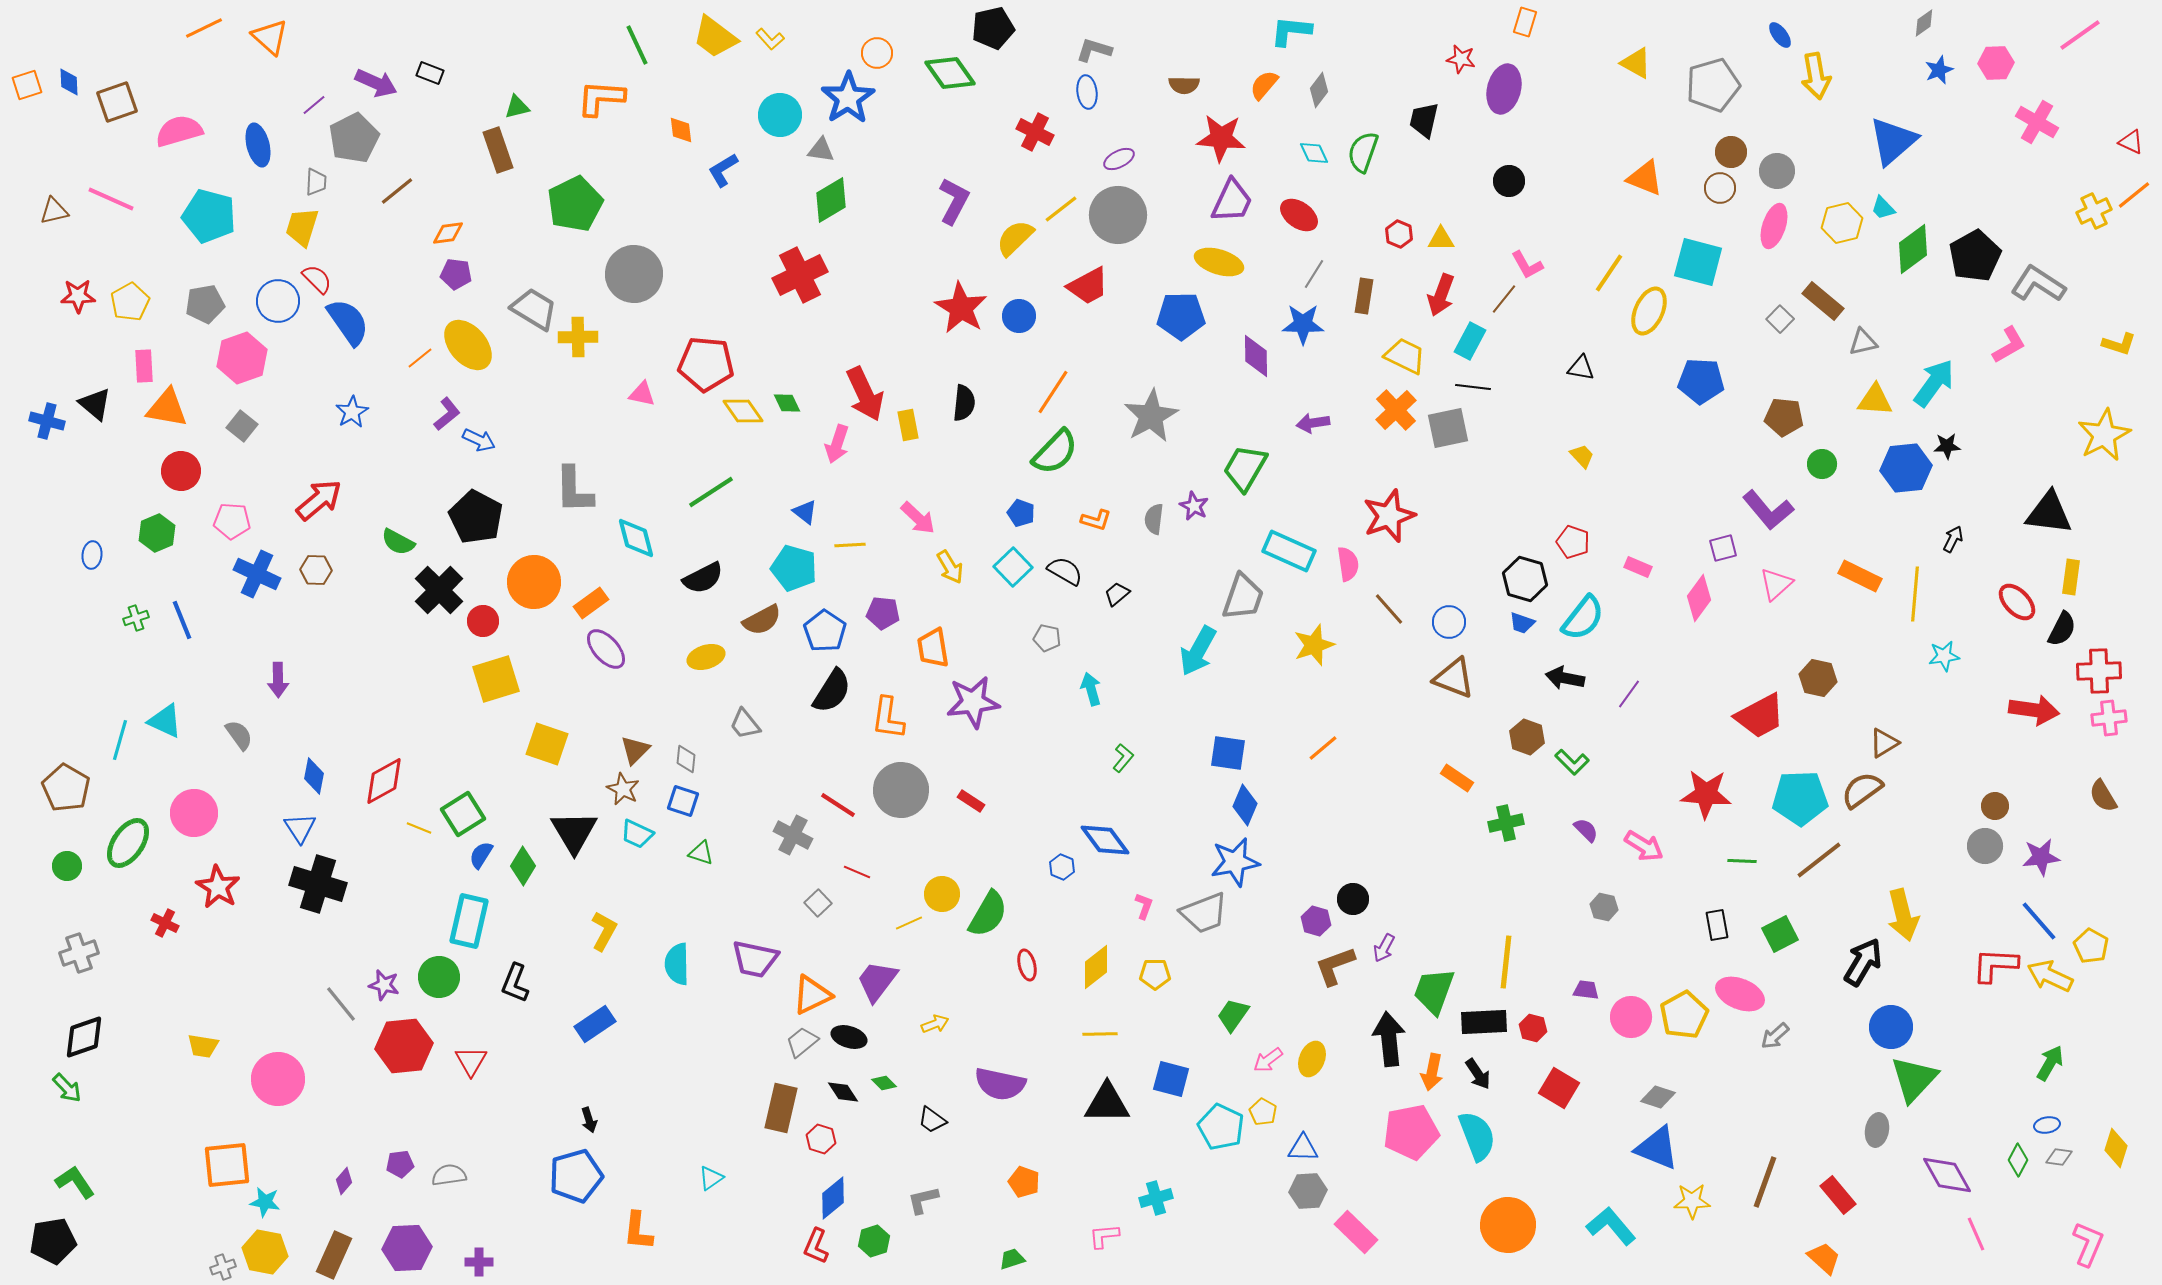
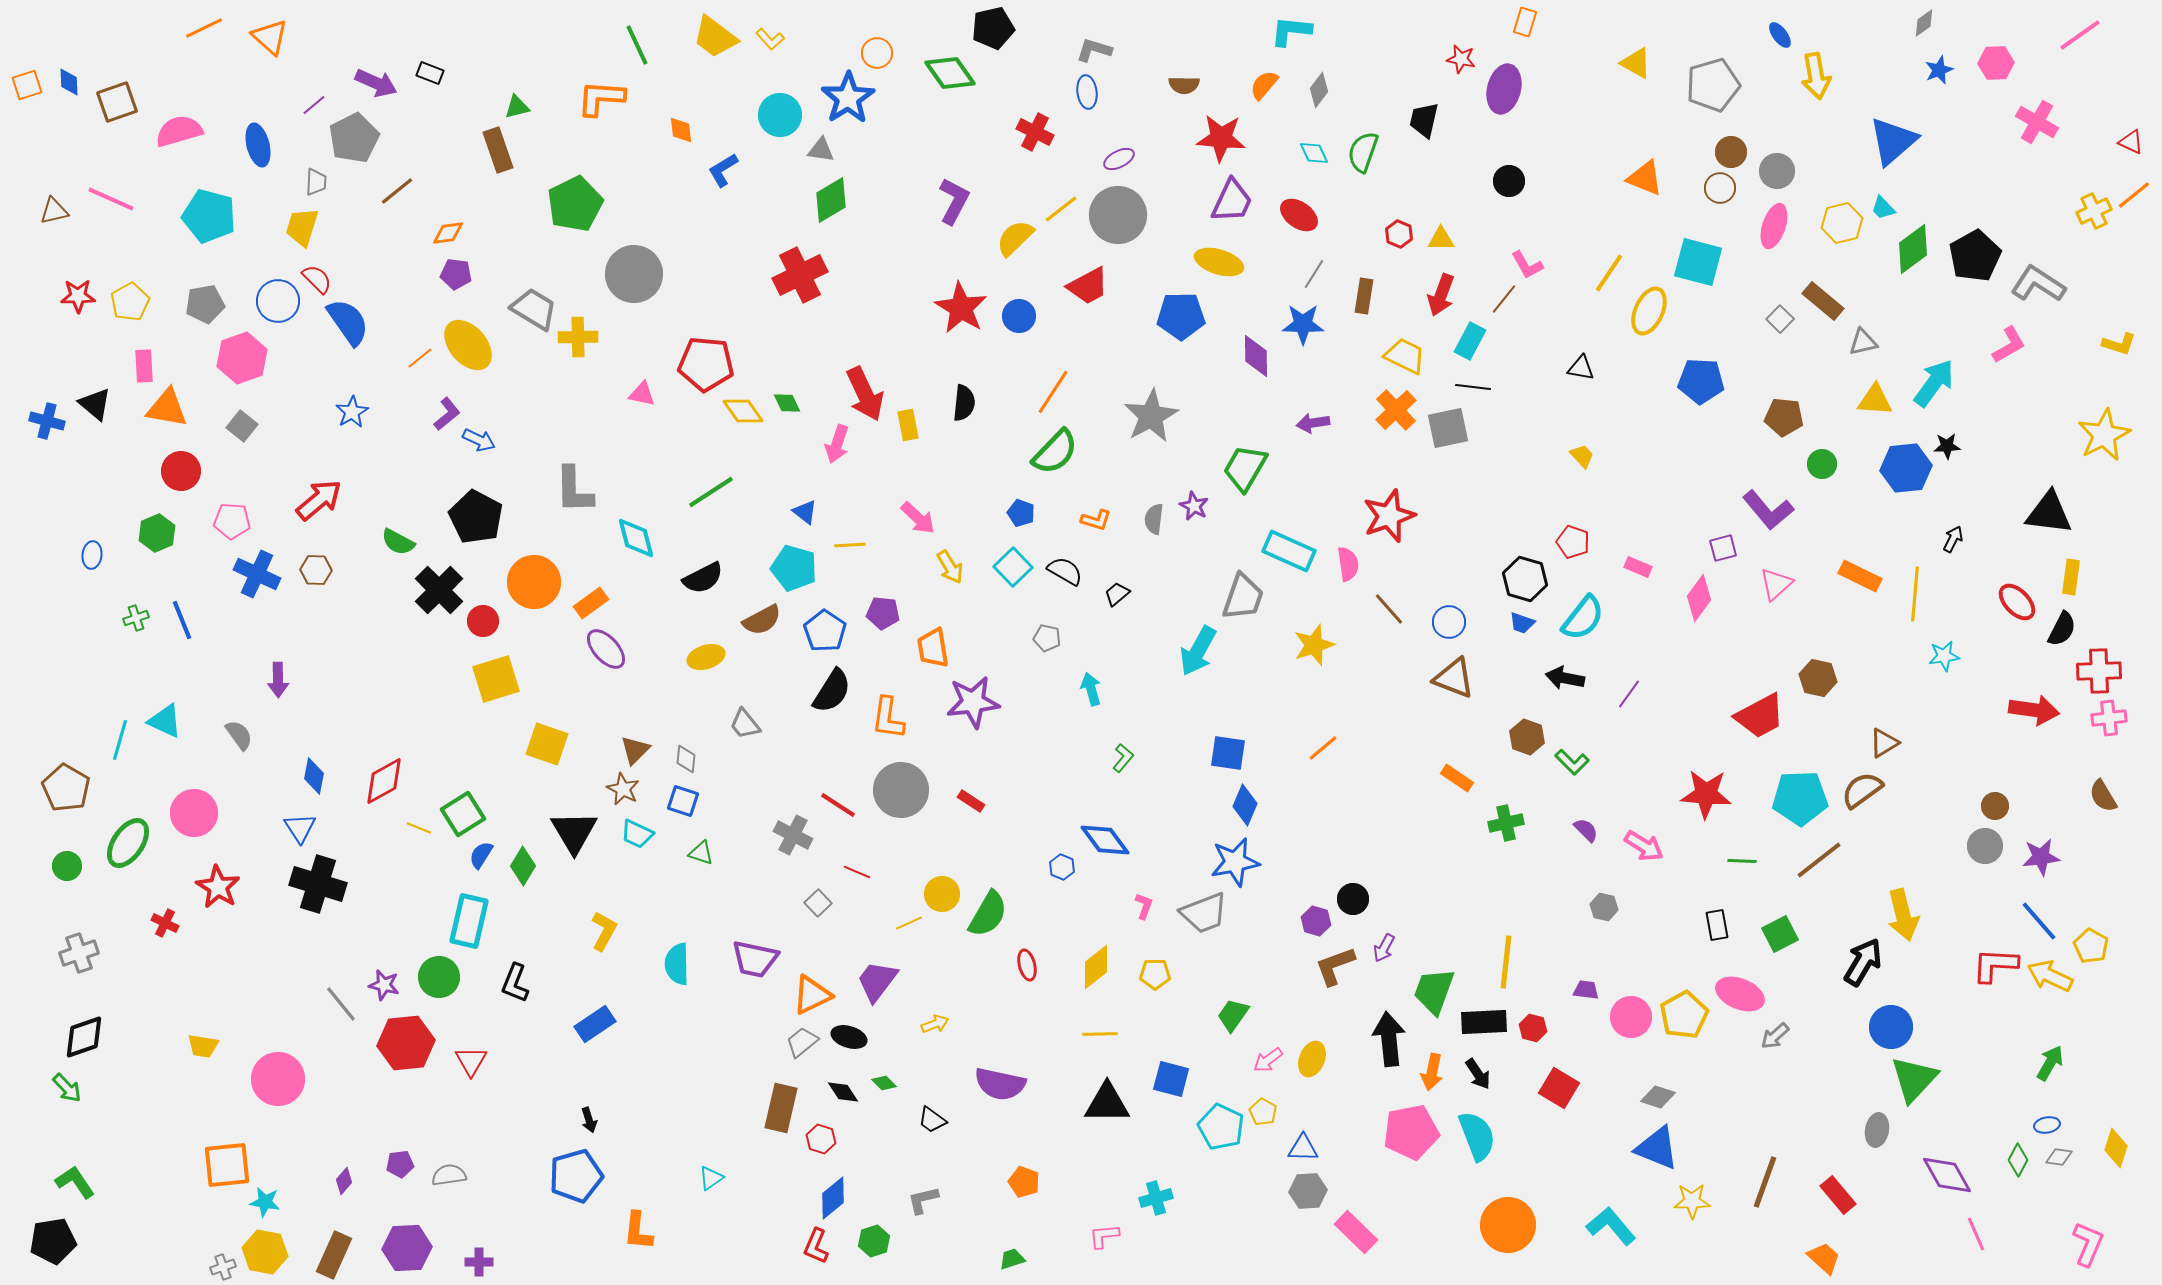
red hexagon at (404, 1046): moved 2 px right, 3 px up
